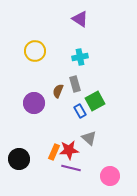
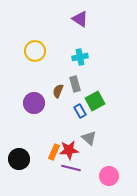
pink circle: moved 1 px left
